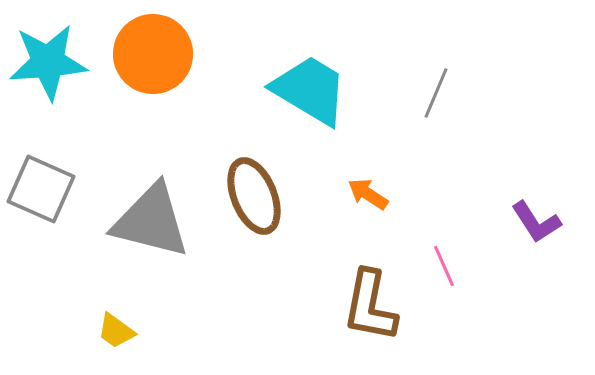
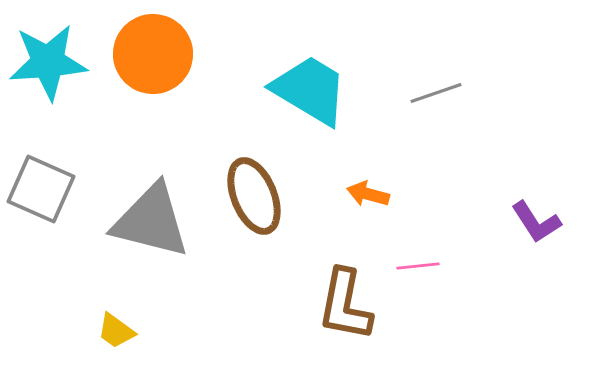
gray line: rotated 48 degrees clockwise
orange arrow: rotated 18 degrees counterclockwise
pink line: moved 26 px left; rotated 72 degrees counterclockwise
brown L-shape: moved 25 px left, 1 px up
